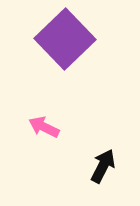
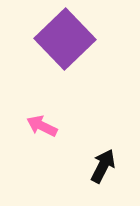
pink arrow: moved 2 px left, 1 px up
